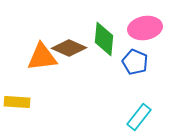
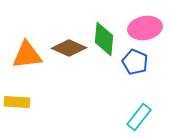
orange triangle: moved 15 px left, 2 px up
